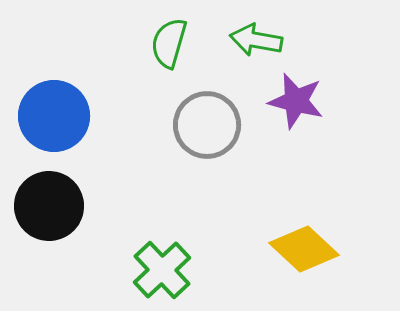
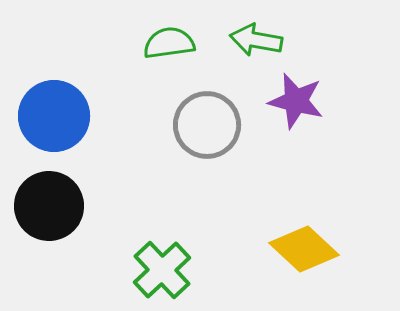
green semicircle: rotated 66 degrees clockwise
